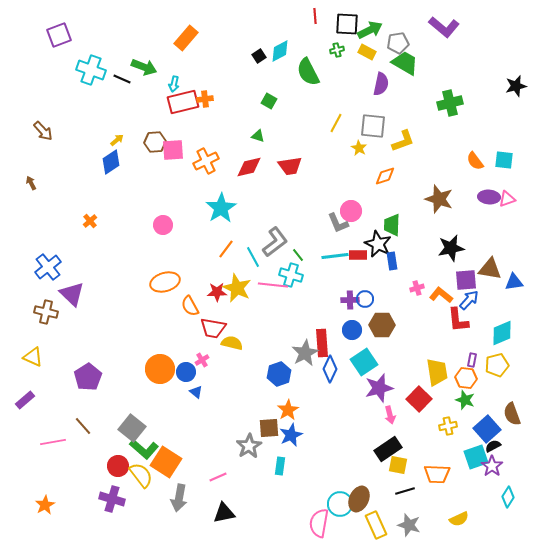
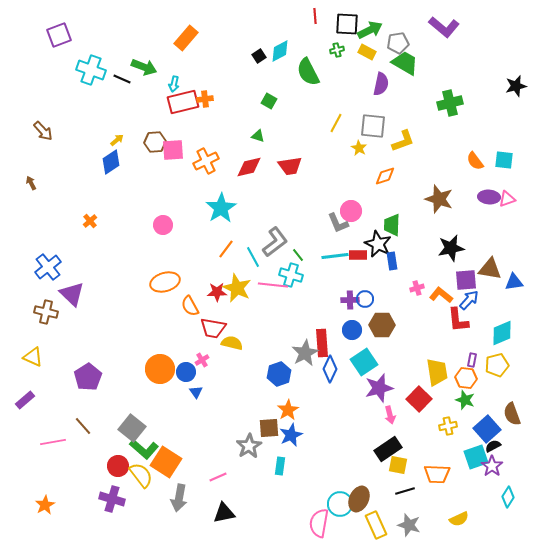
blue triangle at (196, 392): rotated 16 degrees clockwise
